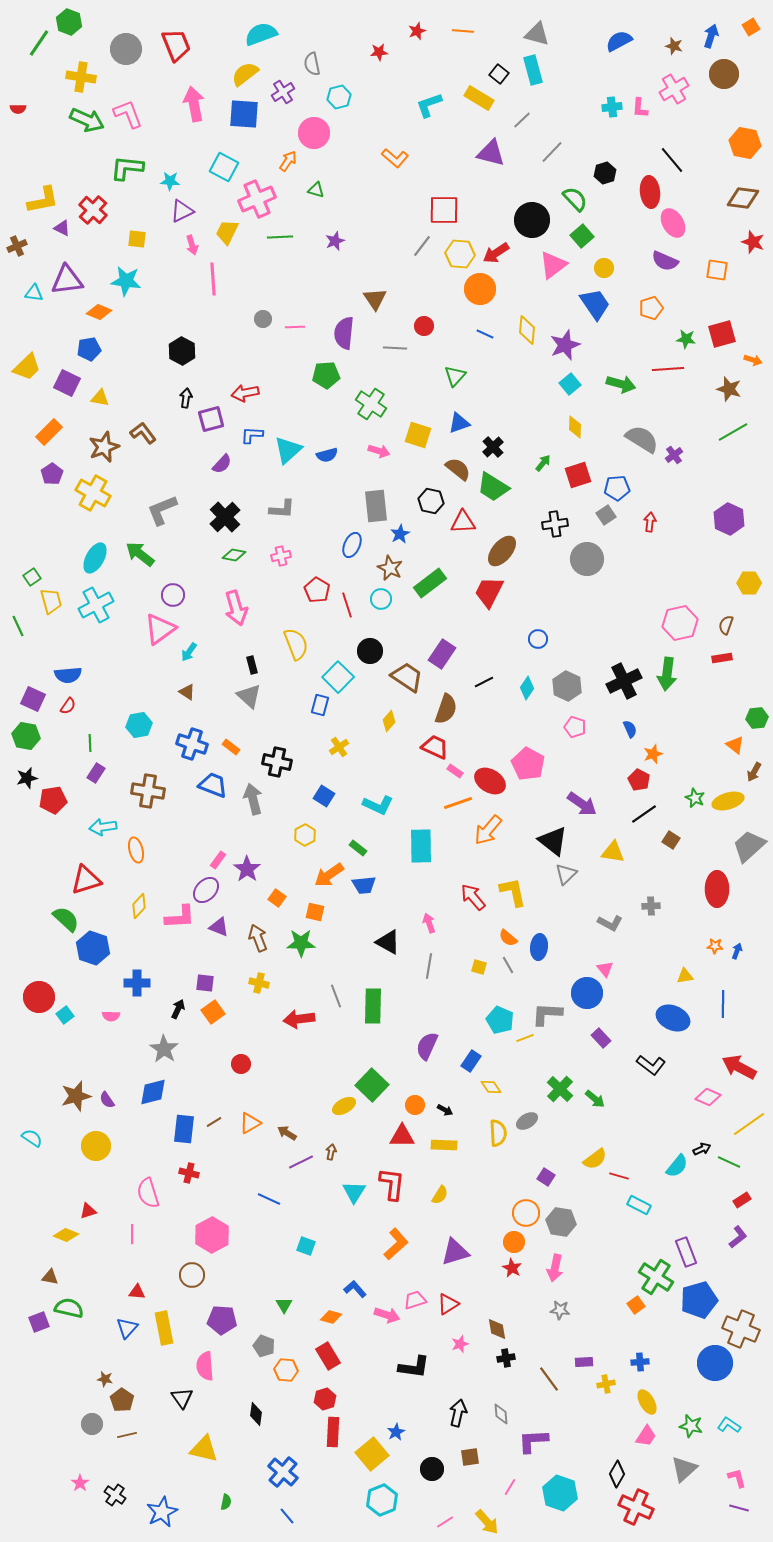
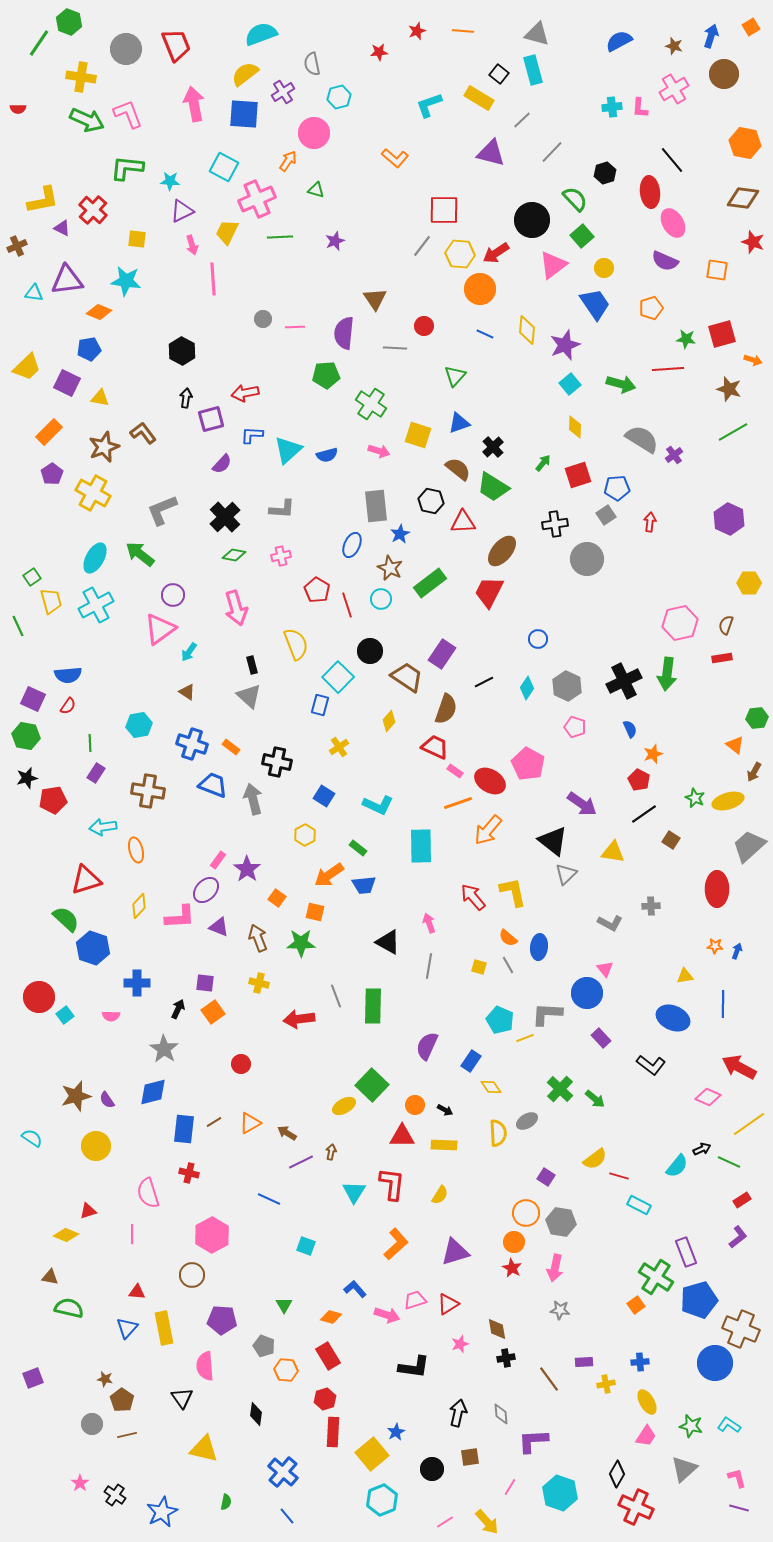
purple square at (39, 1322): moved 6 px left, 56 px down
